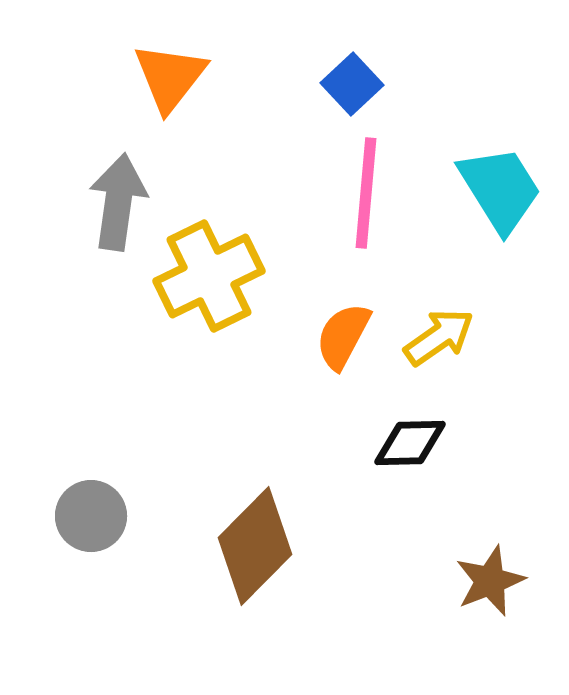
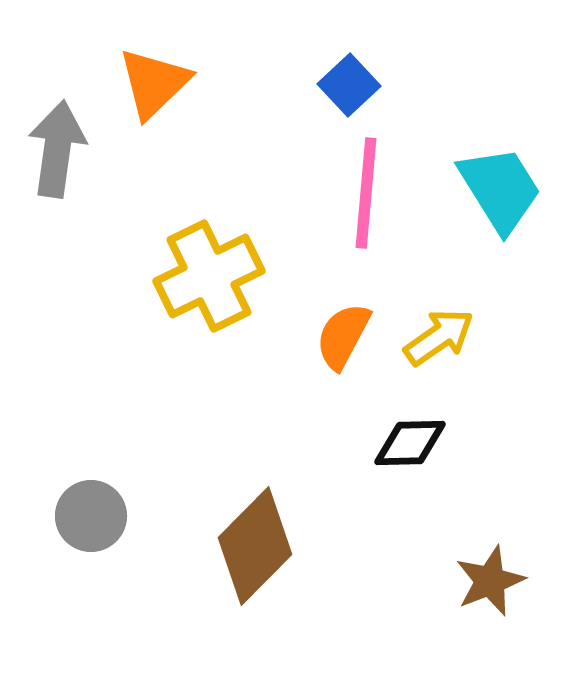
orange triangle: moved 16 px left, 6 px down; rotated 8 degrees clockwise
blue square: moved 3 px left, 1 px down
gray arrow: moved 61 px left, 53 px up
